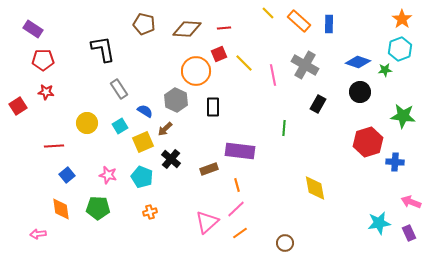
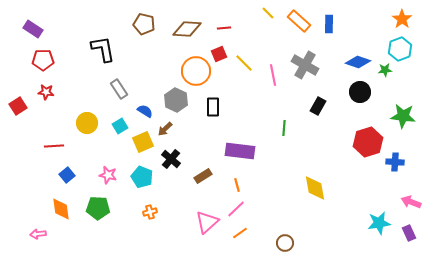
black rectangle at (318, 104): moved 2 px down
brown rectangle at (209, 169): moved 6 px left, 7 px down; rotated 12 degrees counterclockwise
